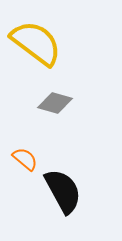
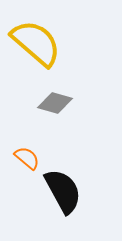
yellow semicircle: rotated 4 degrees clockwise
orange semicircle: moved 2 px right, 1 px up
